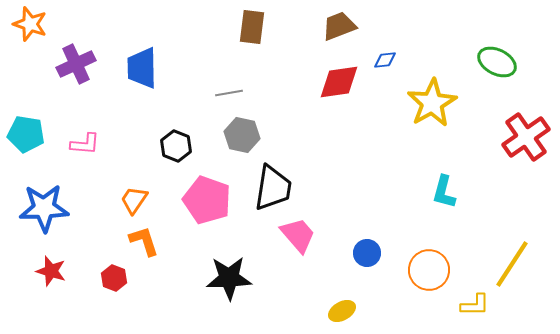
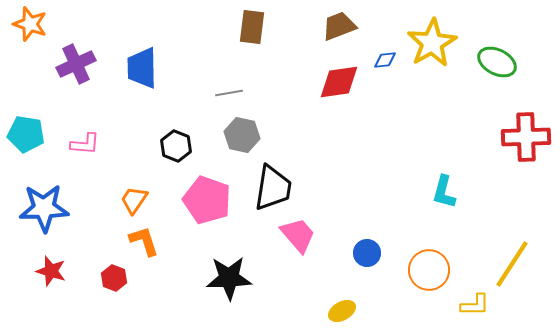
yellow star: moved 60 px up
red cross: rotated 33 degrees clockwise
